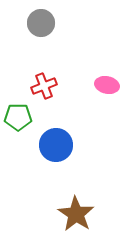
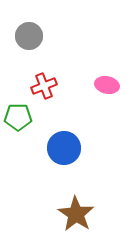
gray circle: moved 12 px left, 13 px down
blue circle: moved 8 px right, 3 px down
